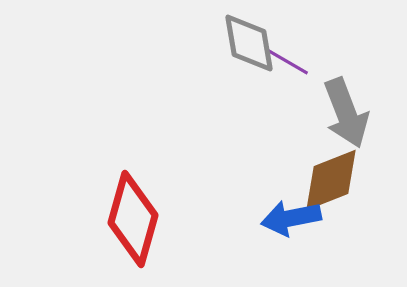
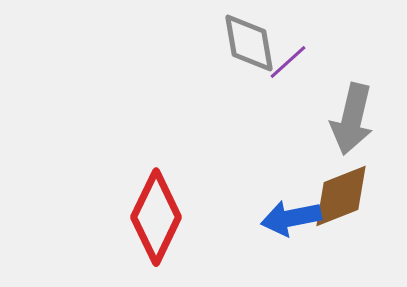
purple line: rotated 72 degrees counterclockwise
gray arrow: moved 6 px right, 6 px down; rotated 34 degrees clockwise
brown diamond: moved 10 px right, 16 px down
red diamond: moved 23 px right, 2 px up; rotated 10 degrees clockwise
